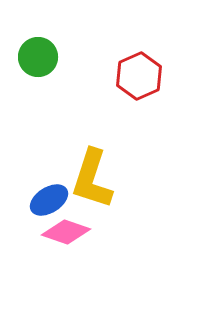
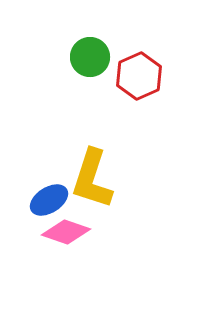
green circle: moved 52 px right
